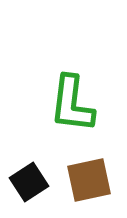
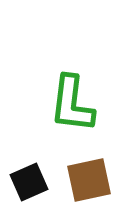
black square: rotated 9 degrees clockwise
